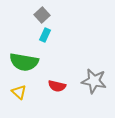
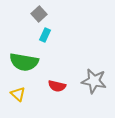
gray square: moved 3 px left, 1 px up
yellow triangle: moved 1 px left, 2 px down
